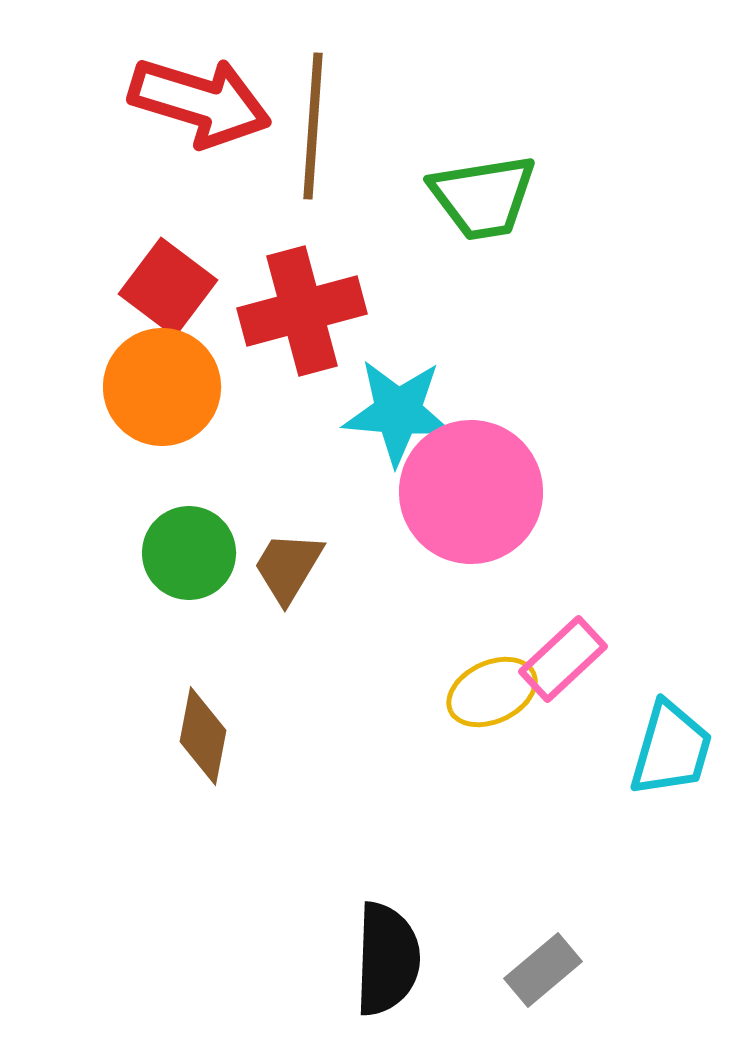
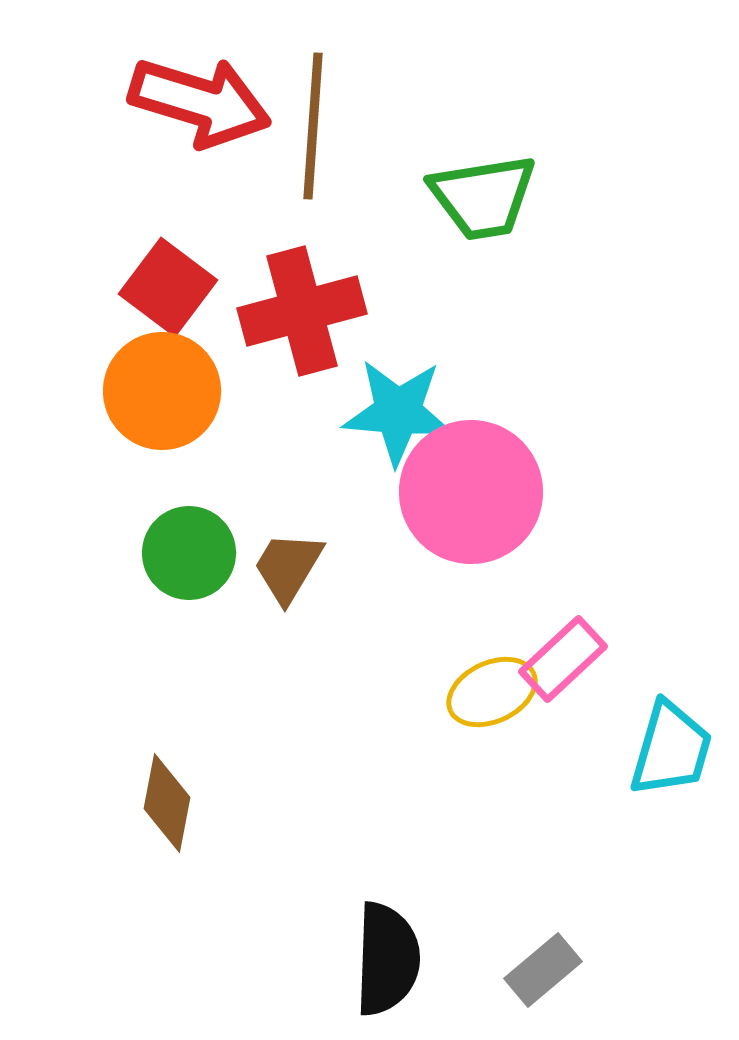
orange circle: moved 4 px down
brown diamond: moved 36 px left, 67 px down
